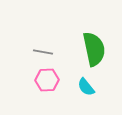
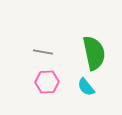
green semicircle: moved 4 px down
pink hexagon: moved 2 px down
